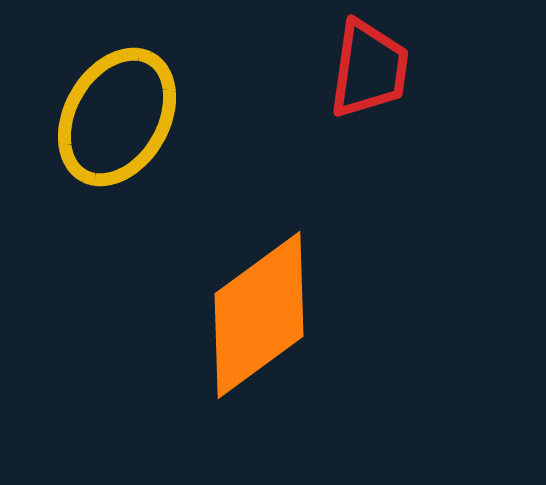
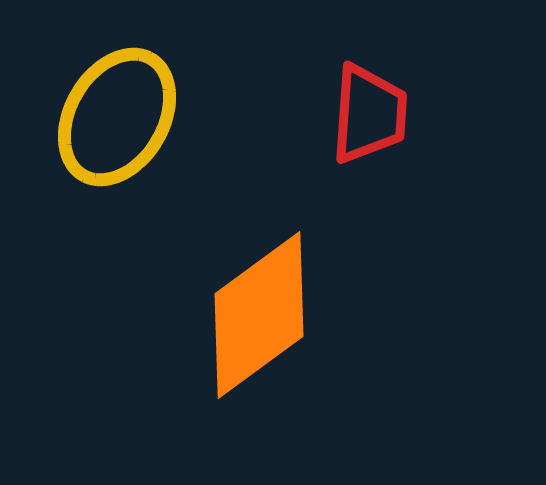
red trapezoid: moved 45 px down; rotated 4 degrees counterclockwise
